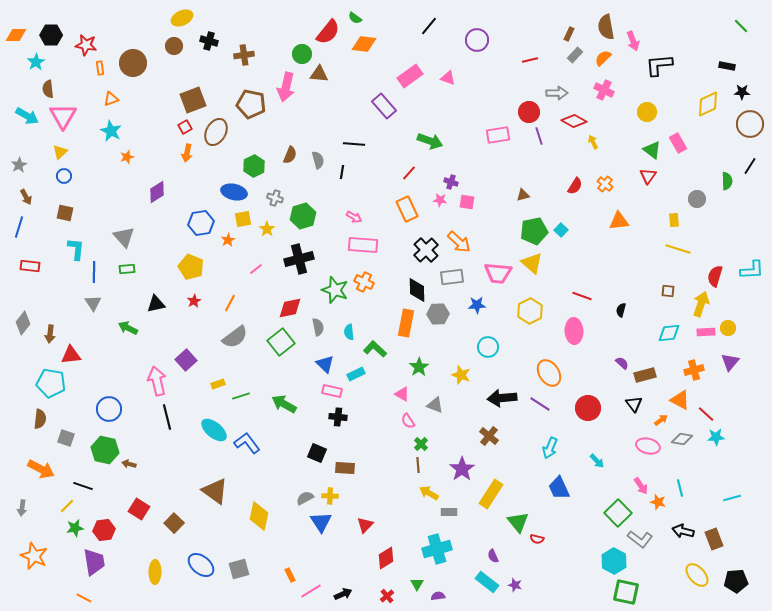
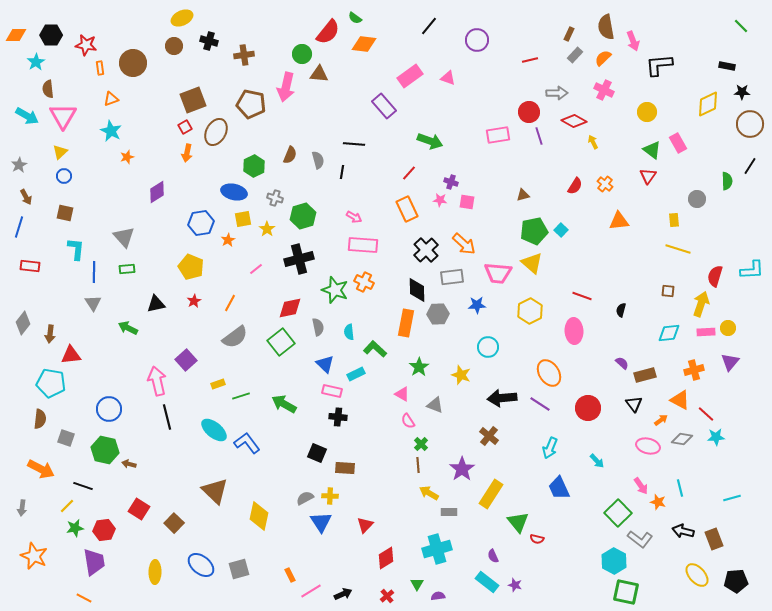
orange arrow at (459, 242): moved 5 px right, 2 px down
brown triangle at (215, 491): rotated 8 degrees clockwise
